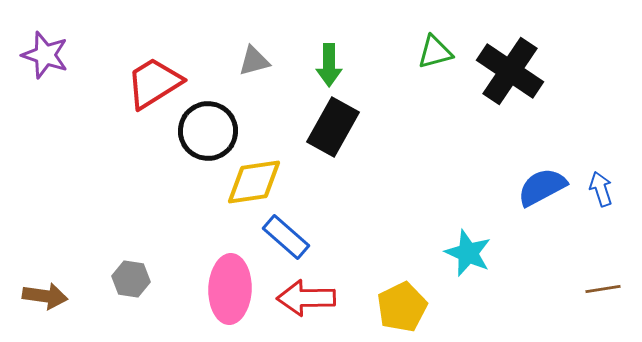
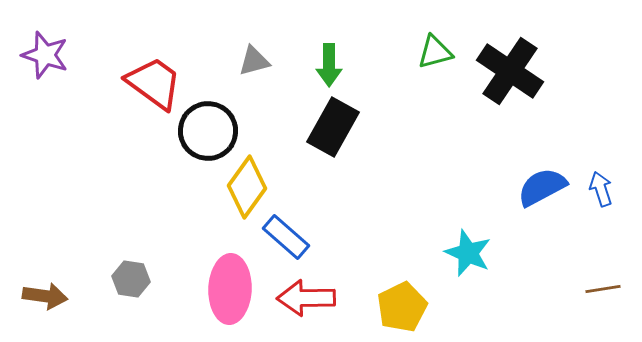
red trapezoid: rotated 68 degrees clockwise
yellow diamond: moved 7 px left, 5 px down; rotated 46 degrees counterclockwise
